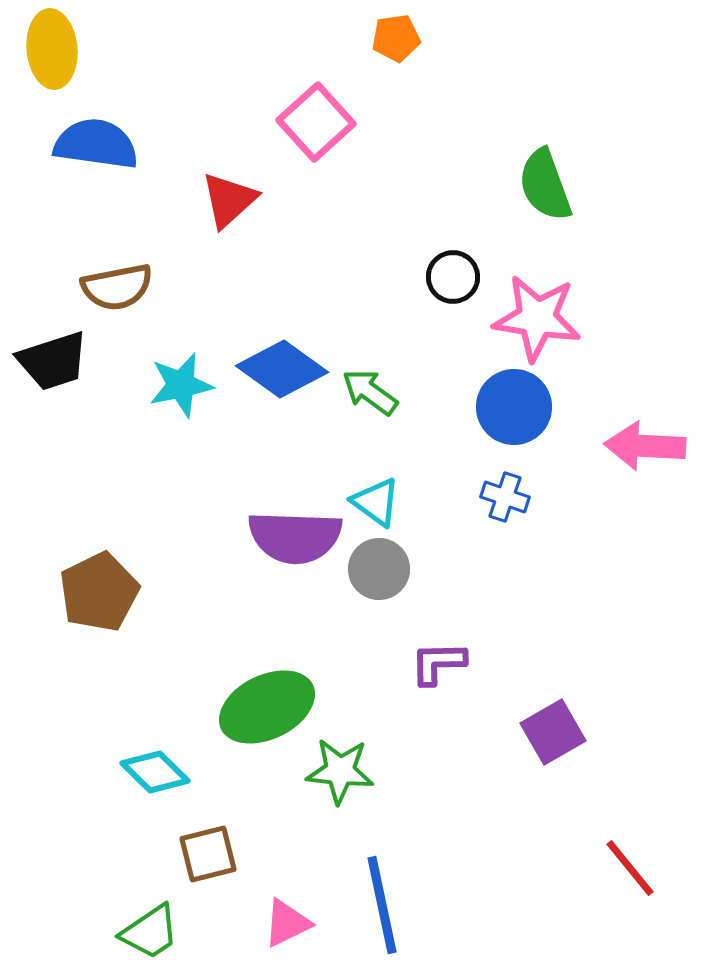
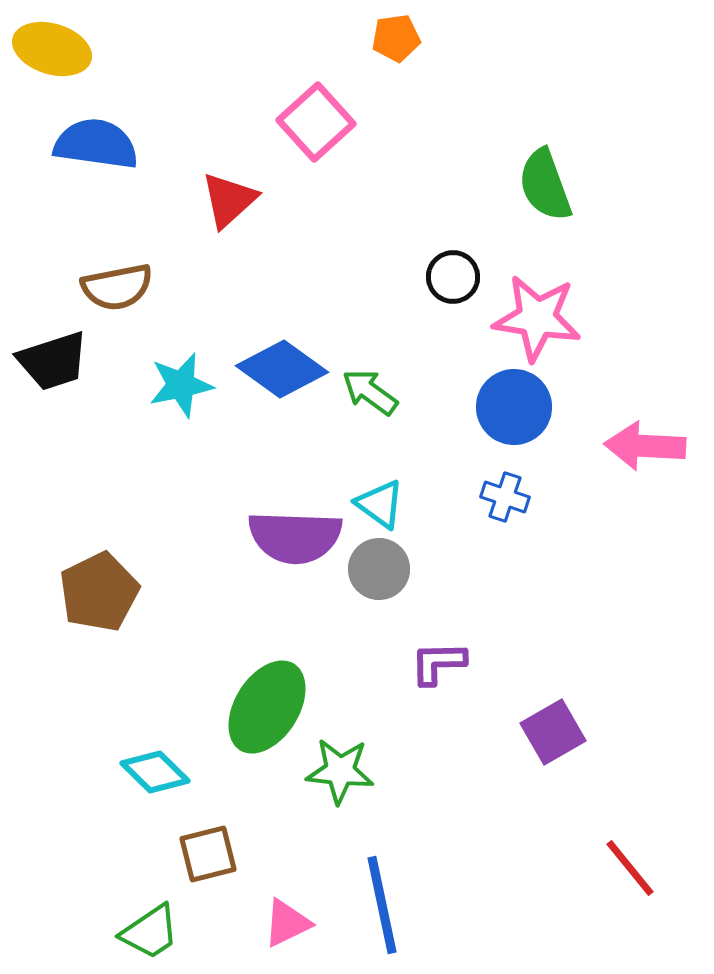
yellow ellipse: rotated 68 degrees counterclockwise
cyan triangle: moved 4 px right, 2 px down
green ellipse: rotated 32 degrees counterclockwise
